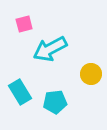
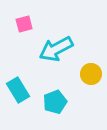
cyan arrow: moved 6 px right
cyan rectangle: moved 2 px left, 2 px up
cyan pentagon: rotated 15 degrees counterclockwise
